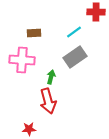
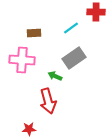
cyan line: moved 3 px left, 4 px up
gray rectangle: moved 1 px left, 1 px down
green arrow: moved 4 px right, 1 px up; rotated 80 degrees counterclockwise
